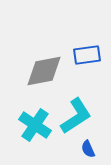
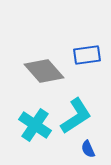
gray diamond: rotated 60 degrees clockwise
